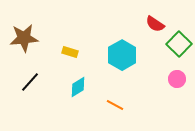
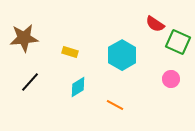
green square: moved 1 px left, 2 px up; rotated 20 degrees counterclockwise
pink circle: moved 6 px left
